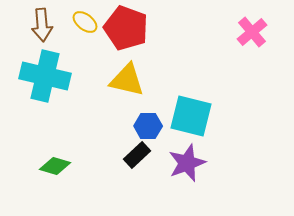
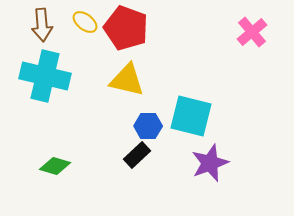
purple star: moved 23 px right
